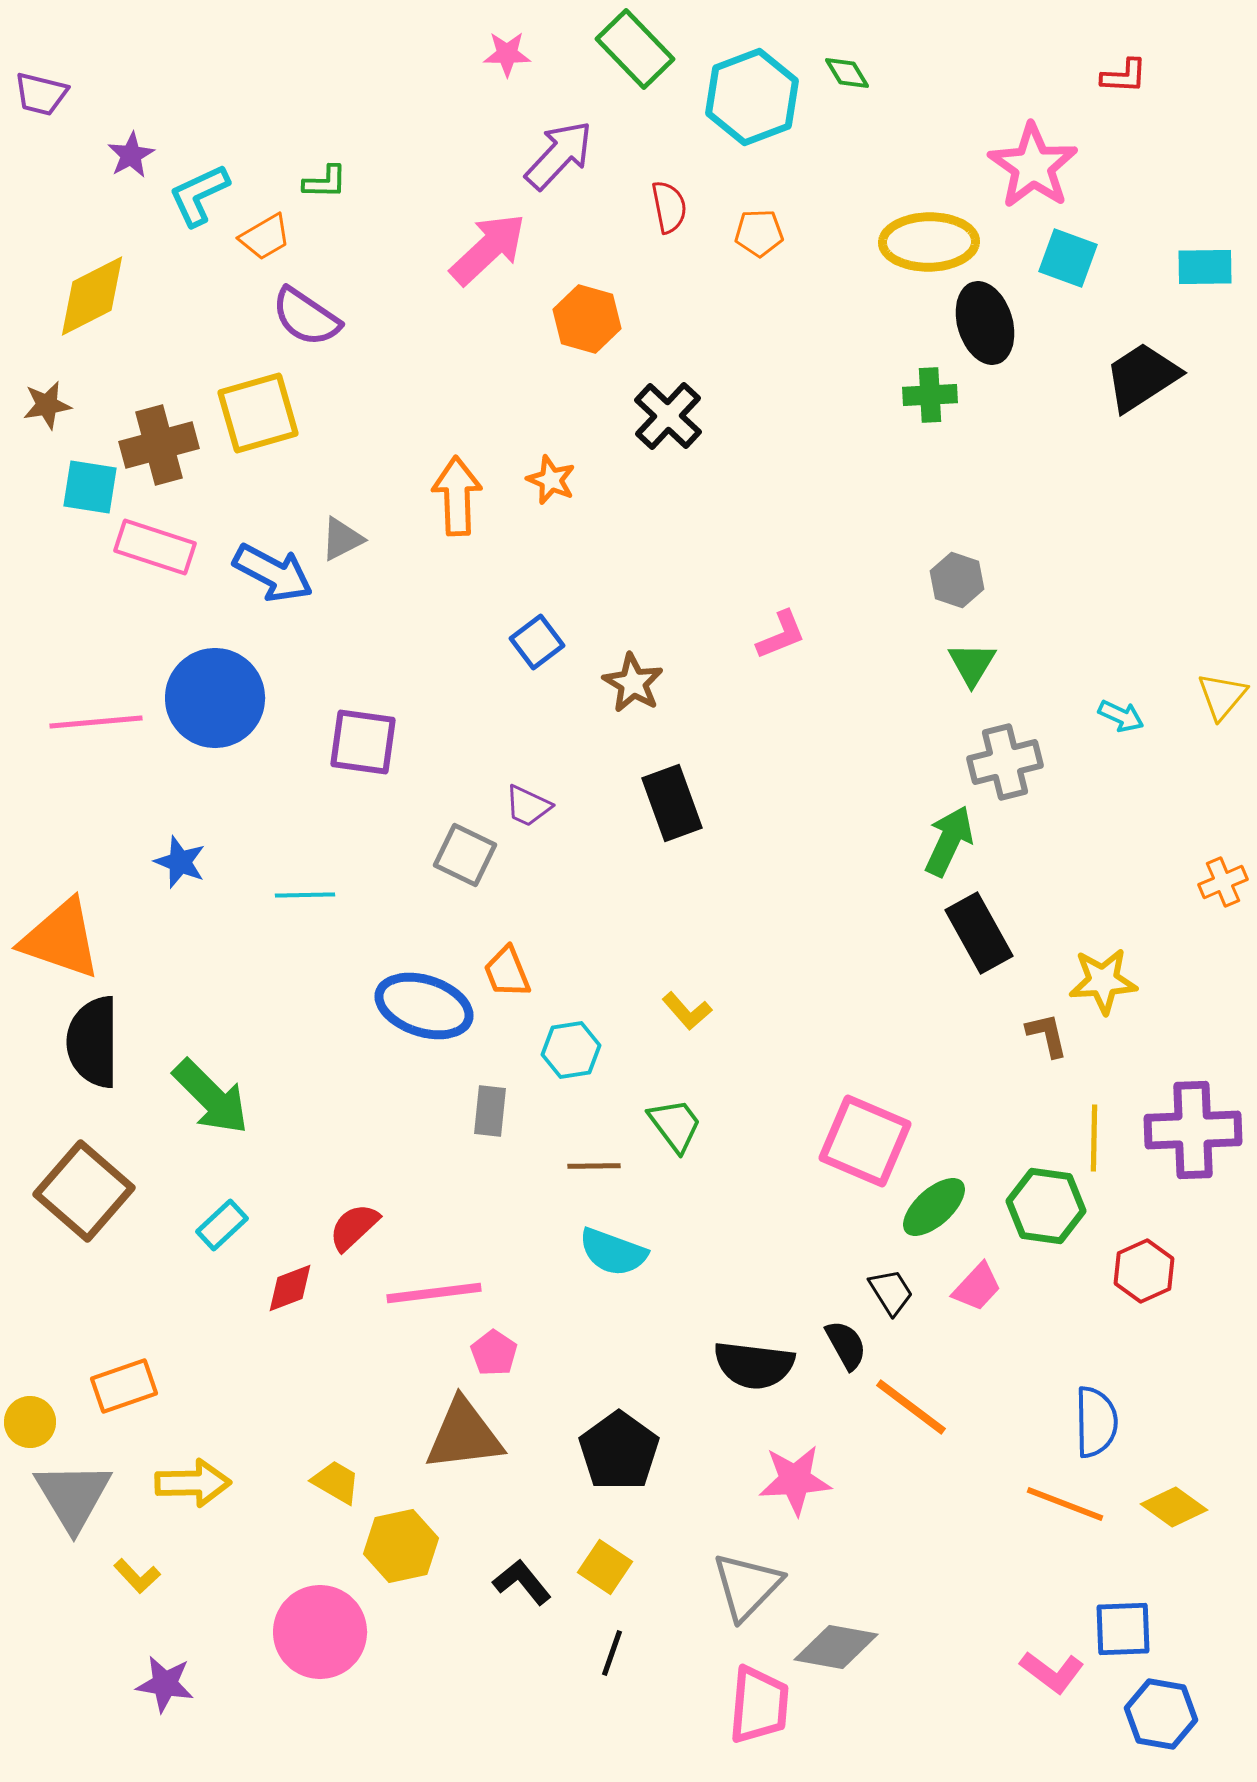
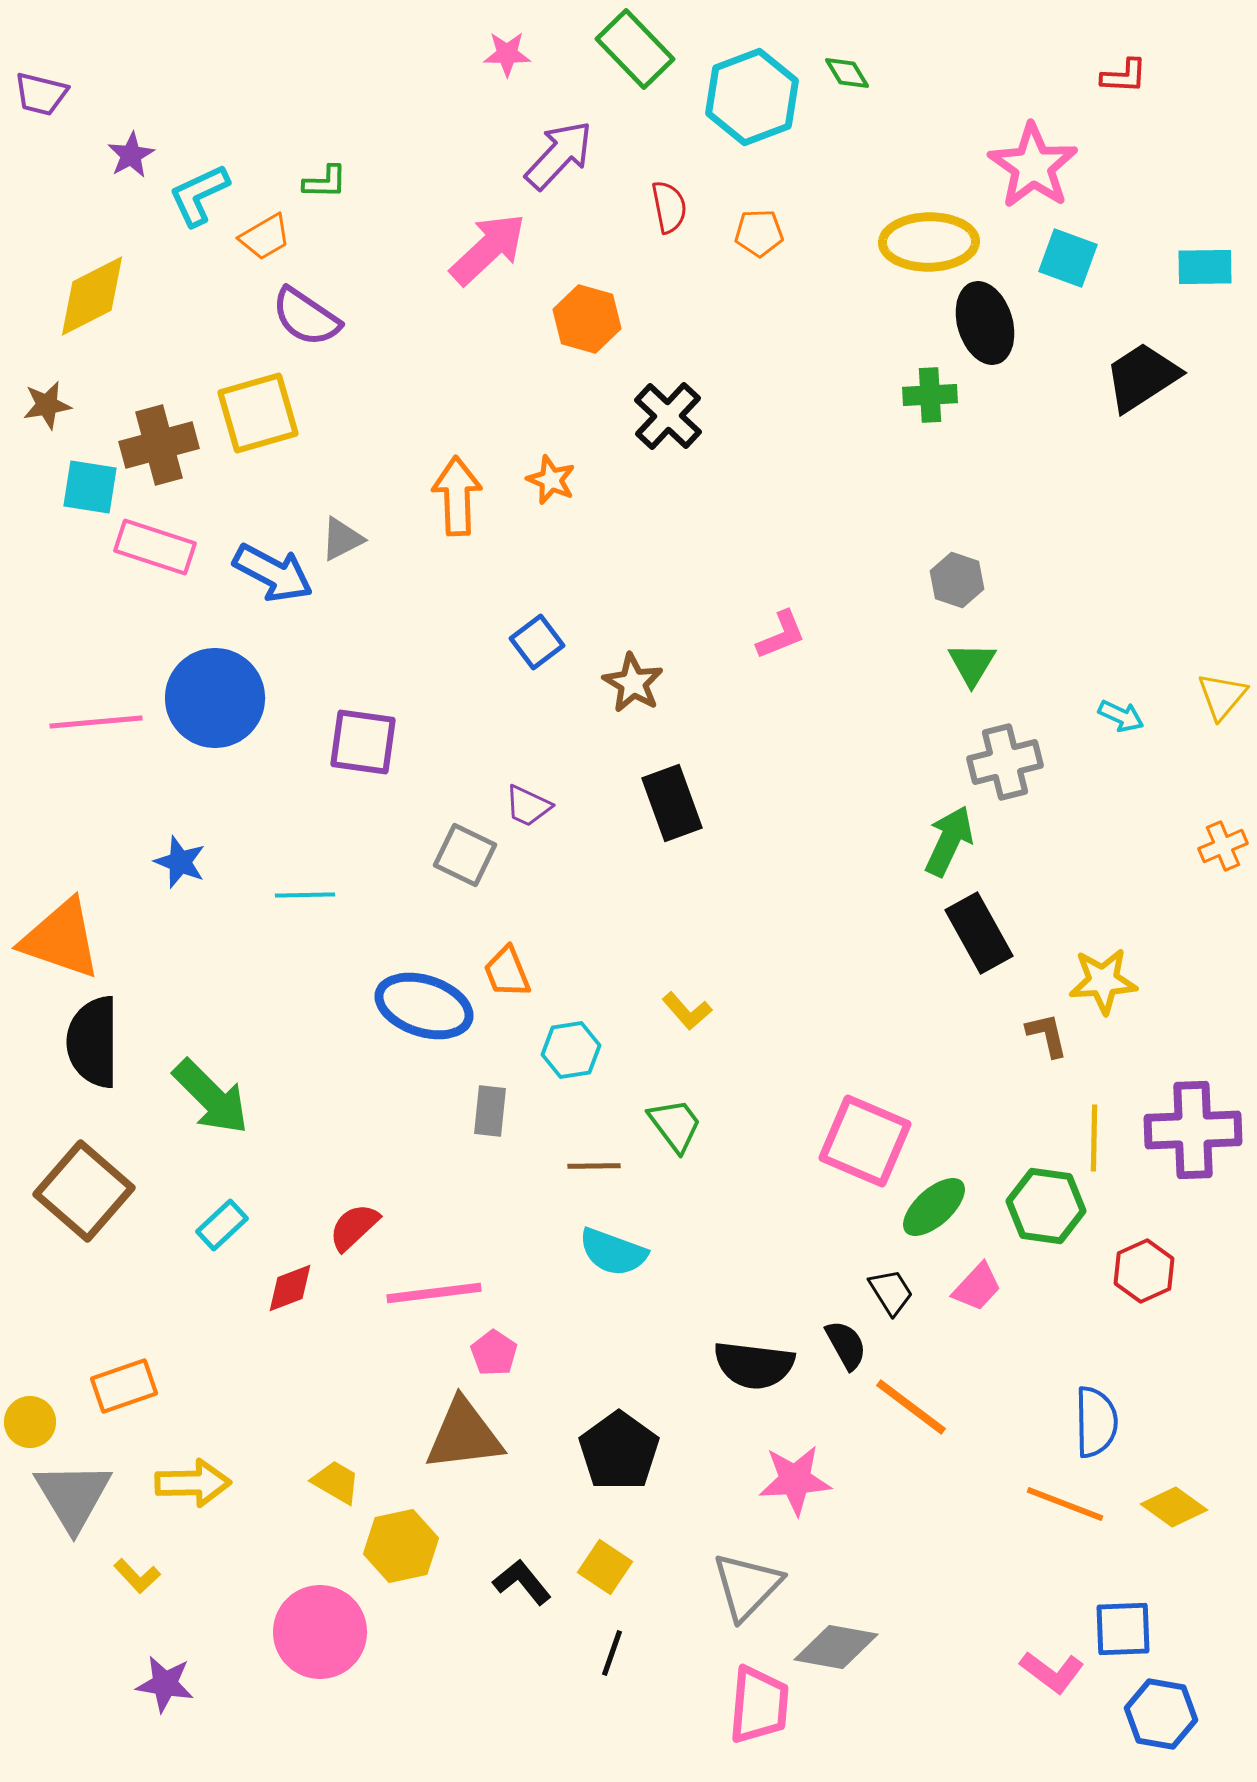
orange cross at (1223, 882): moved 36 px up
